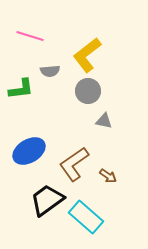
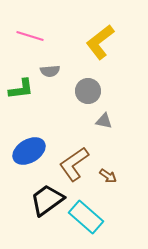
yellow L-shape: moved 13 px right, 13 px up
